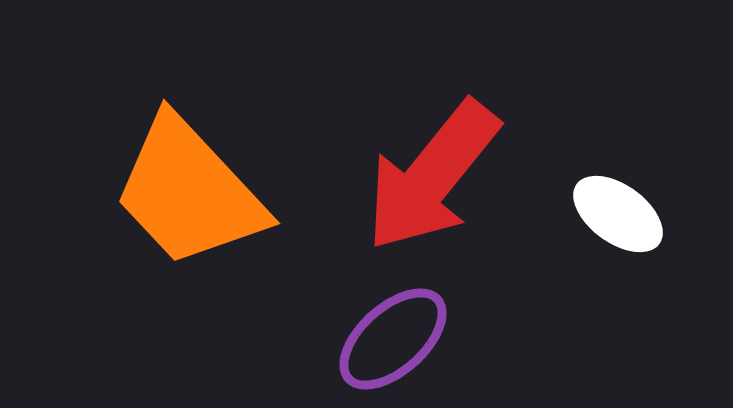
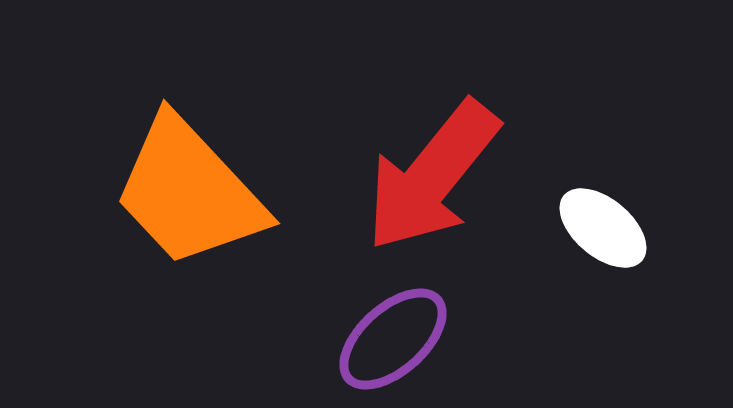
white ellipse: moved 15 px left, 14 px down; rotated 4 degrees clockwise
